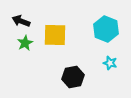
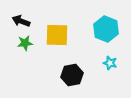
yellow square: moved 2 px right
green star: rotated 21 degrees clockwise
black hexagon: moved 1 px left, 2 px up
